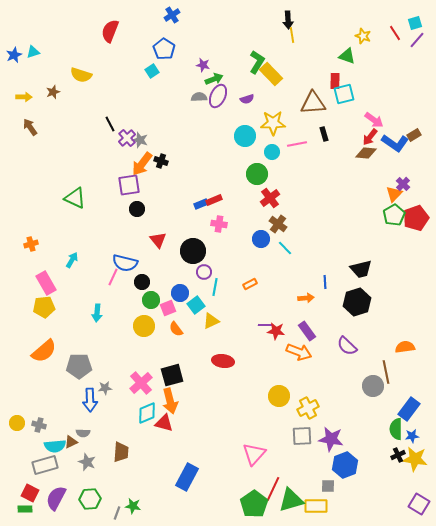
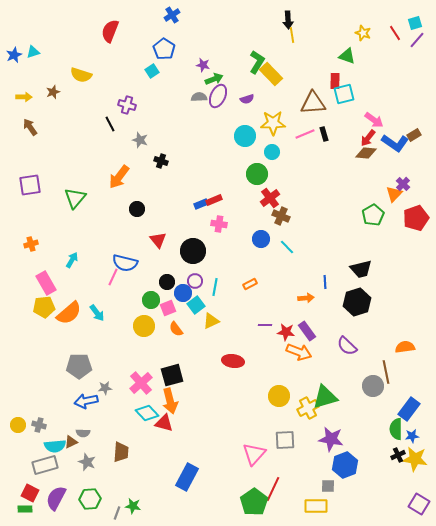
yellow star at (363, 36): moved 3 px up
red arrow at (370, 137): moved 2 px left, 1 px down
purple cross at (127, 138): moved 33 px up; rotated 30 degrees counterclockwise
pink line at (297, 144): moved 8 px right, 10 px up; rotated 12 degrees counterclockwise
orange arrow at (142, 164): moved 23 px left, 13 px down
purple square at (129, 185): moved 99 px left
green triangle at (75, 198): rotated 45 degrees clockwise
green pentagon at (394, 215): moved 21 px left
brown cross at (278, 224): moved 3 px right, 8 px up; rotated 12 degrees counterclockwise
cyan line at (285, 248): moved 2 px right, 1 px up
purple circle at (204, 272): moved 9 px left, 9 px down
black circle at (142, 282): moved 25 px right
blue circle at (180, 293): moved 3 px right
cyan arrow at (97, 313): rotated 42 degrees counterclockwise
red star at (276, 331): moved 10 px right, 1 px down
orange semicircle at (44, 351): moved 25 px right, 38 px up
red ellipse at (223, 361): moved 10 px right
blue arrow at (90, 400): moved 4 px left, 1 px down; rotated 80 degrees clockwise
cyan diamond at (147, 413): rotated 70 degrees clockwise
yellow circle at (17, 423): moved 1 px right, 2 px down
gray square at (302, 436): moved 17 px left, 4 px down
green triangle at (291, 500): moved 34 px right, 103 px up
green pentagon at (254, 504): moved 2 px up
